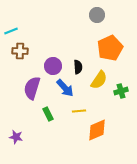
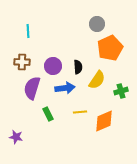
gray circle: moved 9 px down
cyan line: moved 17 px right; rotated 72 degrees counterclockwise
brown cross: moved 2 px right, 11 px down
yellow semicircle: moved 2 px left
blue arrow: rotated 54 degrees counterclockwise
yellow line: moved 1 px right, 1 px down
orange diamond: moved 7 px right, 9 px up
